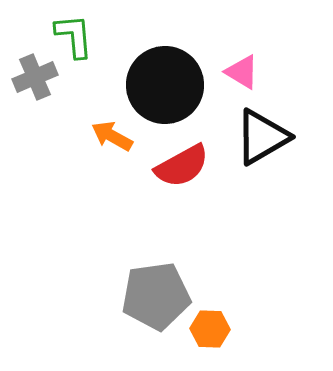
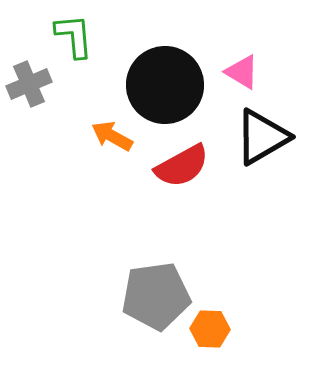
gray cross: moved 6 px left, 7 px down
